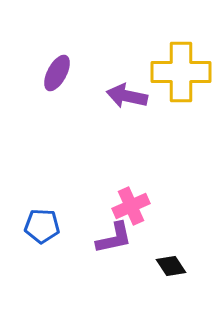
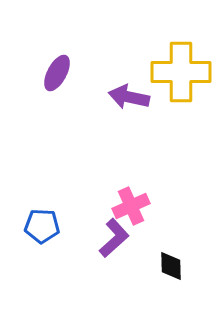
purple arrow: moved 2 px right, 1 px down
purple L-shape: rotated 30 degrees counterclockwise
black diamond: rotated 32 degrees clockwise
